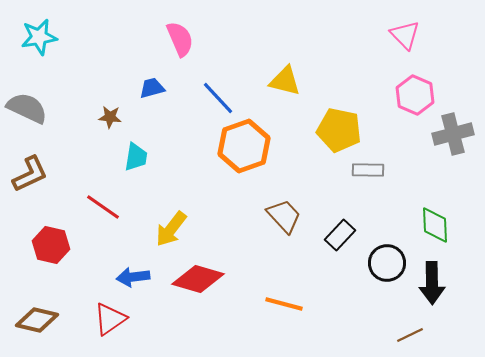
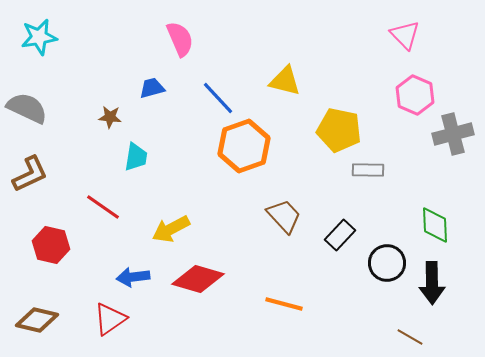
yellow arrow: rotated 24 degrees clockwise
brown line: moved 2 px down; rotated 56 degrees clockwise
